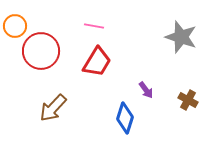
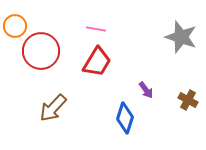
pink line: moved 2 px right, 3 px down
